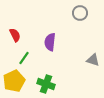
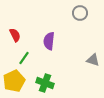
purple semicircle: moved 1 px left, 1 px up
green cross: moved 1 px left, 1 px up
